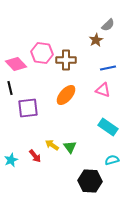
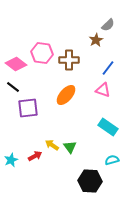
brown cross: moved 3 px right
pink diamond: rotated 10 degrees counterclockwise
blue line: rotated 42 degrees counterclockwise
black line: moved 3 px right, 1 px up; rotated 40 degrees counterclockwise
red arrow: rotated 80 degrees counterclockwise
